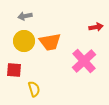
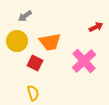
gray arrow: rotated 24 degrees counterclockwise
red arrow: rotated 16 degrees counterclockwise
yellow circle: moved 7 px left
red square: moved 21 px right, 7 px up; rotated 21 degrees clockwise
yellow semicircle: moved 1 px left, 4 px down
